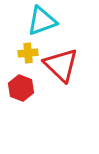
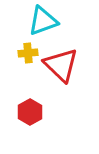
cyan triangle: moved 1 px right
red hexagon: moved 9 px right, 24 px down; rotated 10 degrees clockwise
